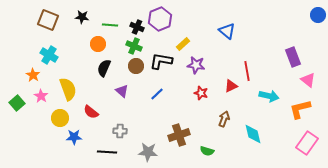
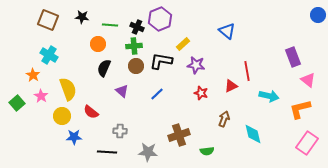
green cross: rotated 28 degrees counterclockwise
yellow circle: moved 2 px right, 2 px up
green semicircle: rotated 24 degrees counterclockwise
